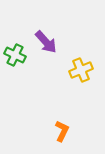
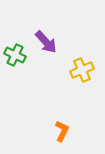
yellow cross: moved 1 px right
